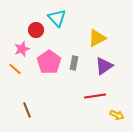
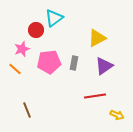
cyan triangle: moved 3 px left; rotated 36 degrees clockwise
pink pentagon: rotated 30 degrees clockwise
